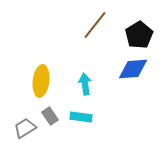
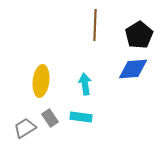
brown line: rotated 36 degrees counterclockwise
gray rectangle: moved 2 px down
